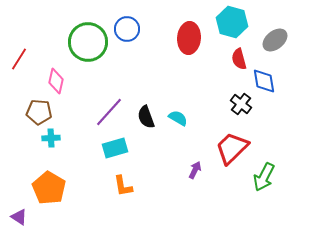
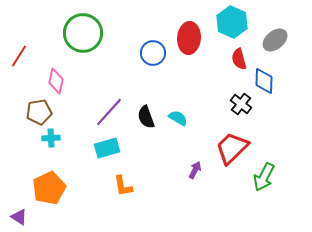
cyan hexagon: rotated 8 degrees clockwise
blue circle: moved 26 px right, 24 px down
green circle: moved 5 px left, 9 px up
red line: moved 3 px up
blue diamond: rotated 12 degrees clockwise
brown pentagon: rotated 15 degrees counterclockwise
cyan rectangle: moved 8 px left
orange pentagon: rotated 16 degrees clockwise
